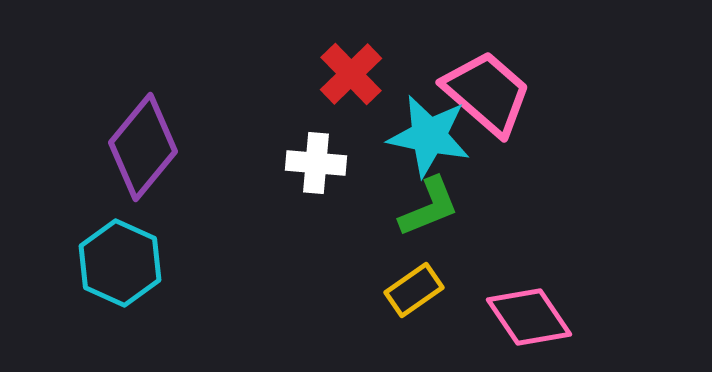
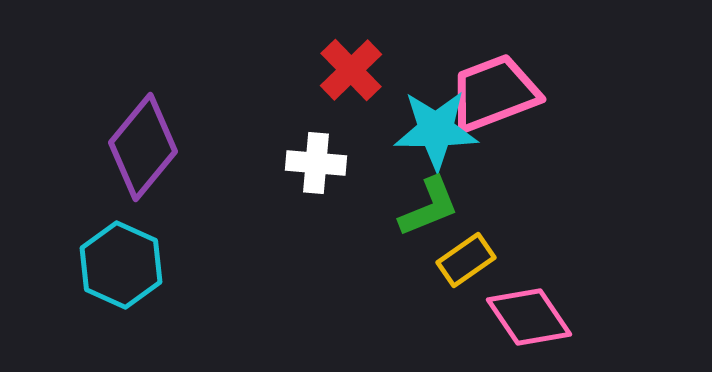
red cross: moved 4 px up
pink trapezoid: moved 7 px right; rotated 62 degrees counterclockwise
cyan star: moved 7 px right, 6 px up; rotated 12 degrees counterclockwise
cyan hexagon: moved 1 px right, 2 px down
yellow rectangle: moved 52 px right, 30 px up
